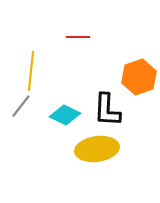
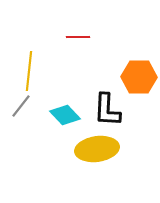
yellow line: moved 2 px left
orange hexagon: rotated 20 degrees clockwise
cyan diamond: rotated 20 degrees clockwise
